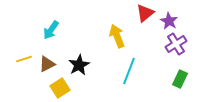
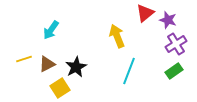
purple star: moved 1 px left, 1 px up; rotated 12 degrees counterclockwise
black star: moved 3 px left, 2 px down
green rectangle: moved 6 px left, 8 px up; rotated 30 degrees clockwise
